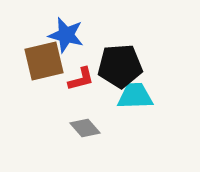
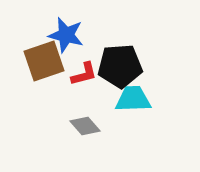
brown square: rotated 6 degrees counterclockwise
red L-shape: moved 3 px right, 5 px up
cyan trapezoid: moved 2 px left, 3 px down
gray diamond: moved 2 px up
